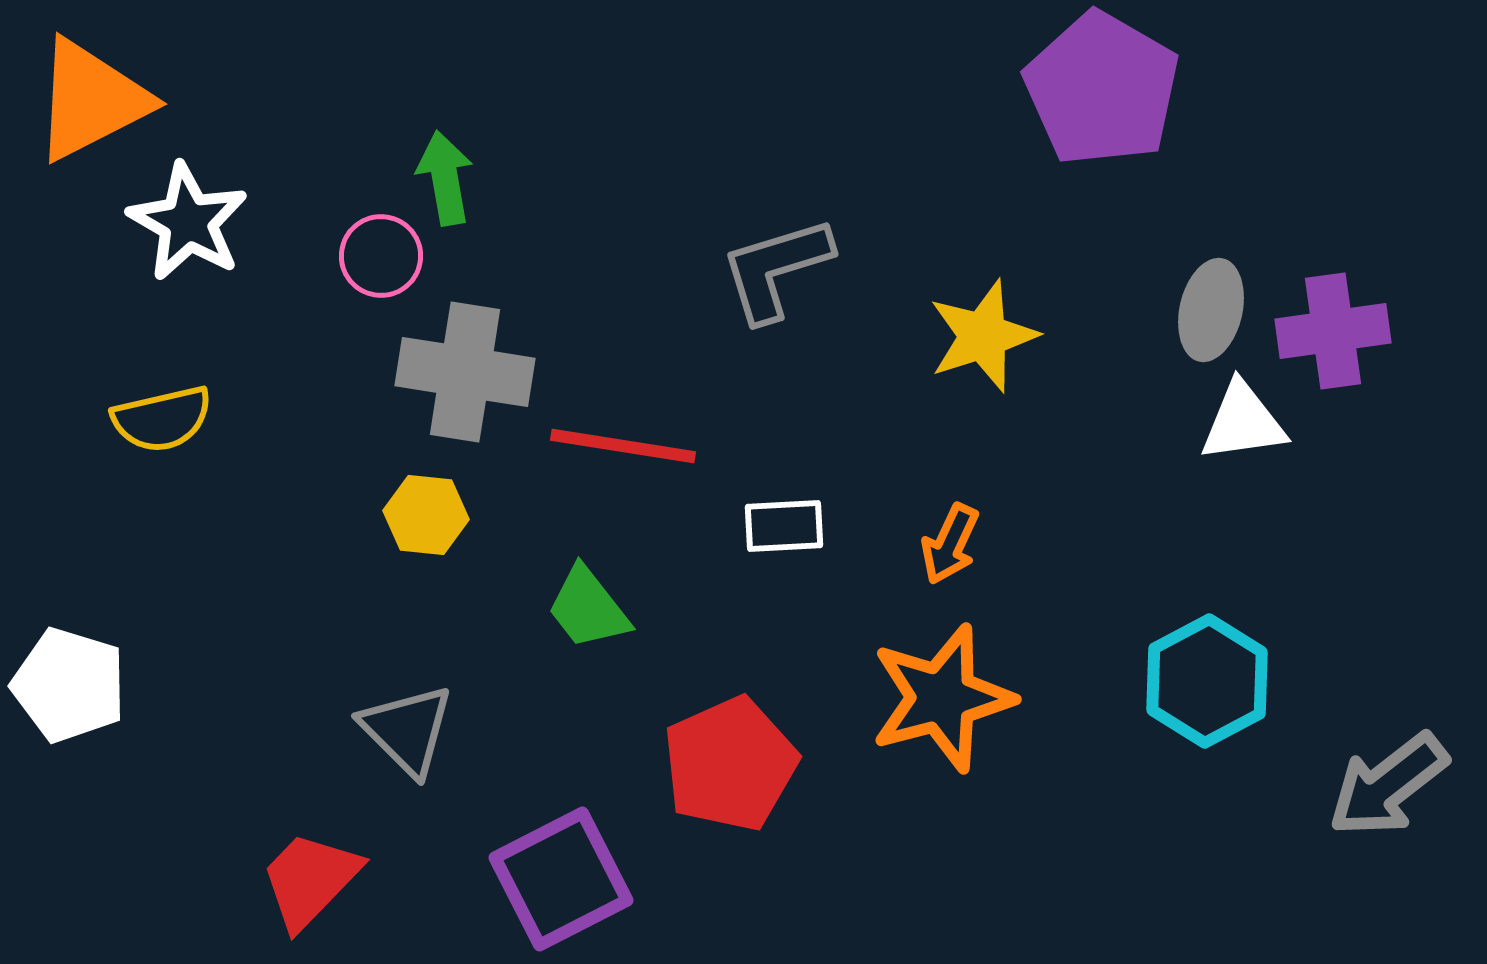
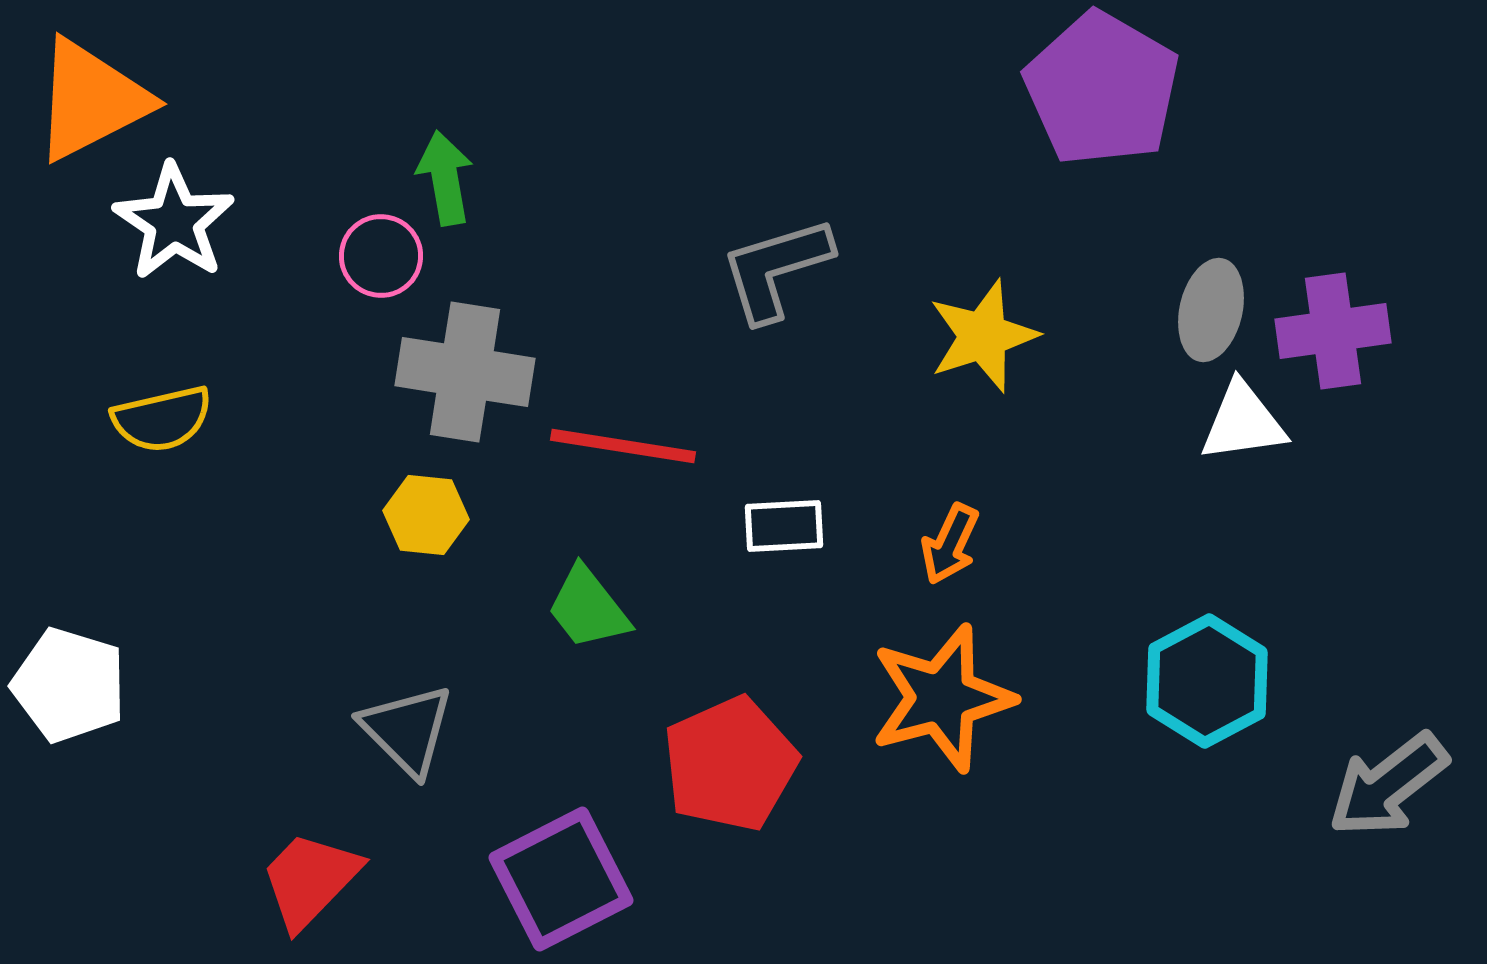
white star: moved 14 px left; rotated 4 degrees clockwise
